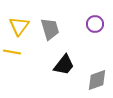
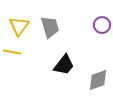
purple circle: moved 7 px right, 1 px down
gray trapezoid: moved 2 px up
gray diamond: moved 1 px right
